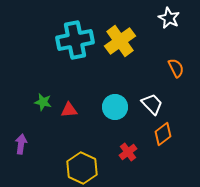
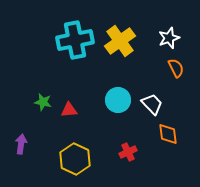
white star: moved 20 px down; rotated 25 degrees clockwise
cyan circle: moved 3 px right, 7 px up
orange diamond: moved 5 px right; rotated 60 degrees counterclockwise
red cross: rotated 12 degrees clockwise
yellow hexagon: moved 7 px left, 9 px up
